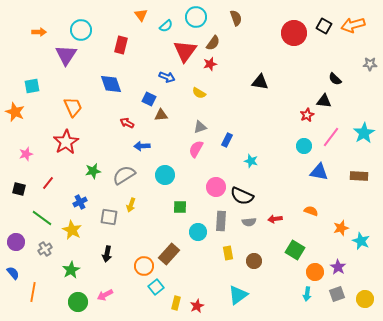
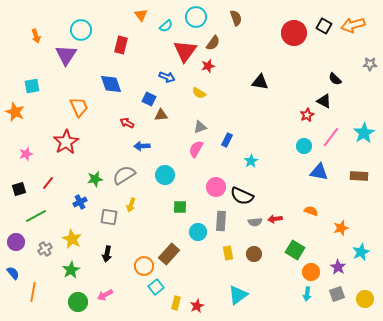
orange arrow at (39, 32): moved 3 px left, 4 px down; rotated 72 degrees clockwise
red star at (210, 64): moved 2 px left, 2 px down
black triangle at (324, 101): rotated 21 degrees clockwise
orange trapezoid at (73, 107): moved 6 px right
cyan star at (251, 161): rotated 24 degrees clockwise
green star at (93, 171): moved 2 px right, 8 px down
black square at (19, 189): rotated 32 degrees counterclockwise
green line at (42, 218): moved 6 px left, 2 px up; rotated 65 degrees counterclockwise
gray semicircle at (249, 222): moved 6 px right
yellow star at (72, 230): moved 9 px down
cyan star at (361, 241): moved 11 px down; rotated 24 degrees clockwise
brown circle at (254, 261): moved 7 px up
orange circle at (315, 272): moved 4 px left
